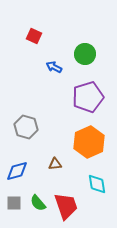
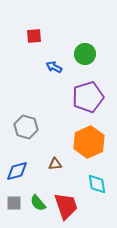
red square: rotated 28 degrees counterclockwise
